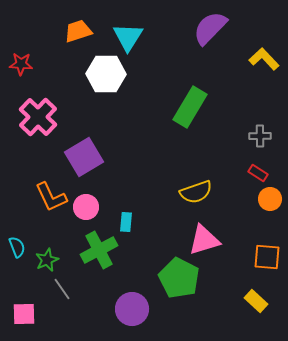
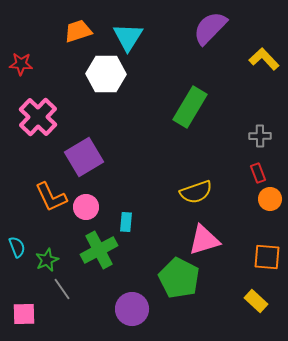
red rectangle: rotated 36 degrees clockwise
